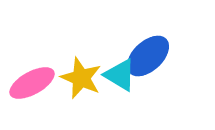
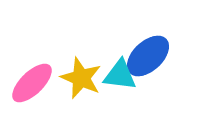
cyan triangle: rotated 24 degrees counterclockwise
pink ellipse: rotated 15 degrees counterclockwise
